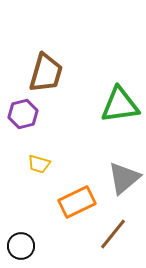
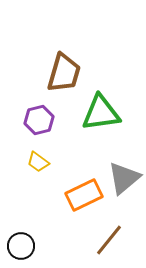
brown trapezoid: moved 18 px right
green triangle: moved 19 px left, 8 px down
purple hexagon: moved 16 px right, 6 px down
yellow trapezoid: moved 1 px left, 2 px up; rotated 20 degrees clockwise
orange rectangle: moved 7 px right, 7 px up
brown line: moved 4 px left, 6 px down
